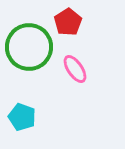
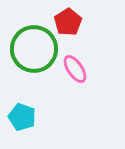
green circle: moved 5 px right, 2 px down
